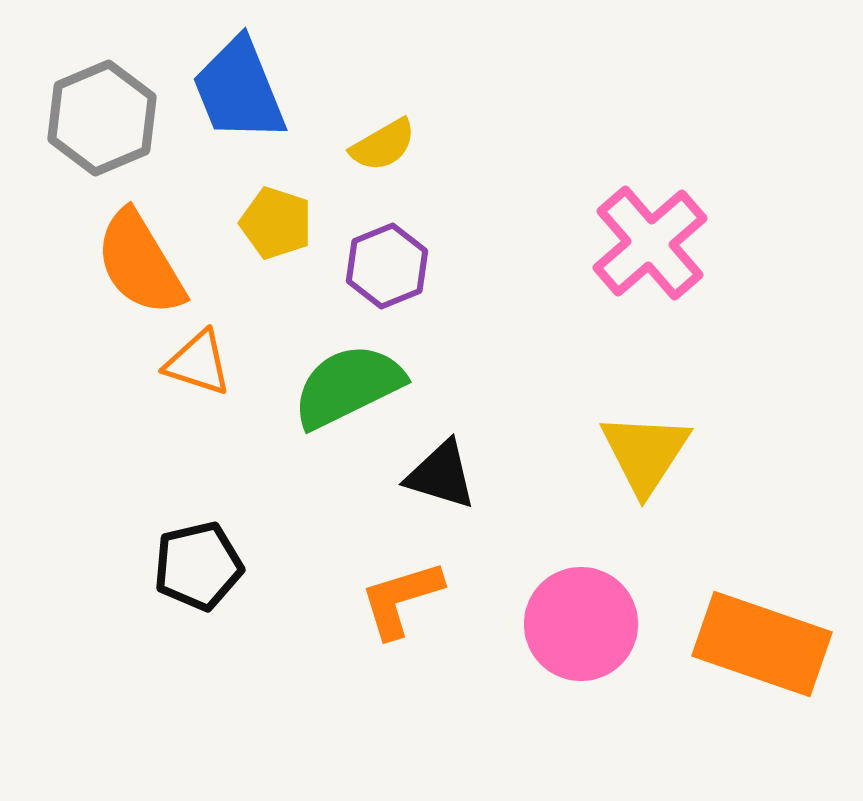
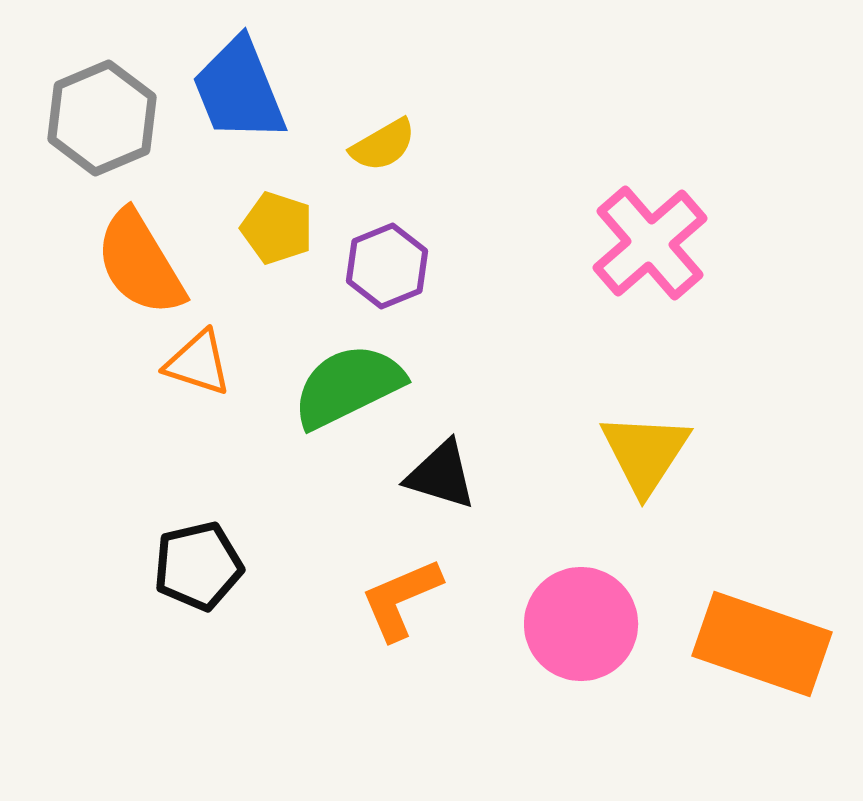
yellow pentagon: moved 1 px right, 5 px down
orange L-shape: rotated 6 degrees counterclockwise
